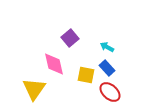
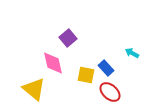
purple square: moved 2 px left
cyan arrow: moved 25 px right, 6 px down
pink diamond: moved 1 px left, 1 px up
blue rectangle: moved 1 px left
yellow triangle: rotated 25 degrees counterclockwise
